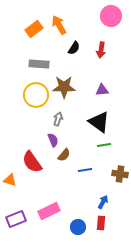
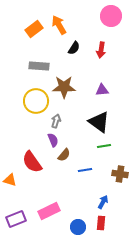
gray rectangle: moved 2 px down
yellow circle: moved 6 px down
gray arrow: moved 2 px left, 2 px down
green line: moved 1 px down
